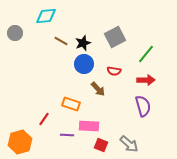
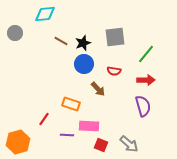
cyan diamond: moved 1 px left, 2 px up
gray square: rotated 20 degrees clockwise
orange hexagon: moved 2 px left
